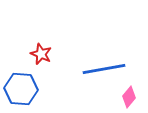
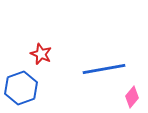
blue hexagon: moved 1 px up; rotated 24 degrees counterclockwise
pink diamond: moved 3 px right
